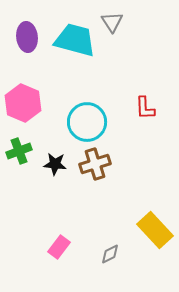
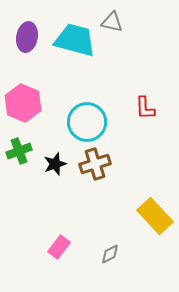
gray triangle: rotated 45 degrees counterclockwise
purple ellipse: rotated 16 degrees clockwise
black star: rotated 25 degrees counterclockwise
yellow rectangle: moved 14 px up
